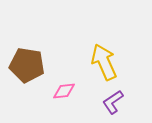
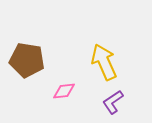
brown pentagon: moved 5 px up
